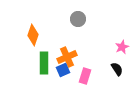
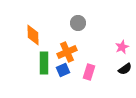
gray circle: moved 4 px down
orange diamond: rotated 20 degrees counterclockwise
orange cross: moved 5 px up
black semicircle: moved 8 px right; rotated 88 degrees clockwise
pink rectangle: moved 4 px right, 4 px up
